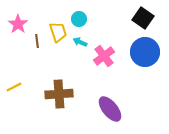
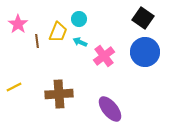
yellow trapezoid: rotated 40 degrees clockwise
